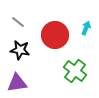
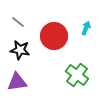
red circle: moved 1 px left, 1 px down
green cross: moved 2 px right, 4 px down
purple triangle: moved 1 px up
